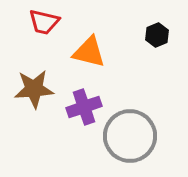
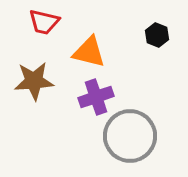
black hexagon: rotated 15 degrees counterclockwise
brown star: moved 8 px up
purple cross: moved 12 px right, 10 px up
